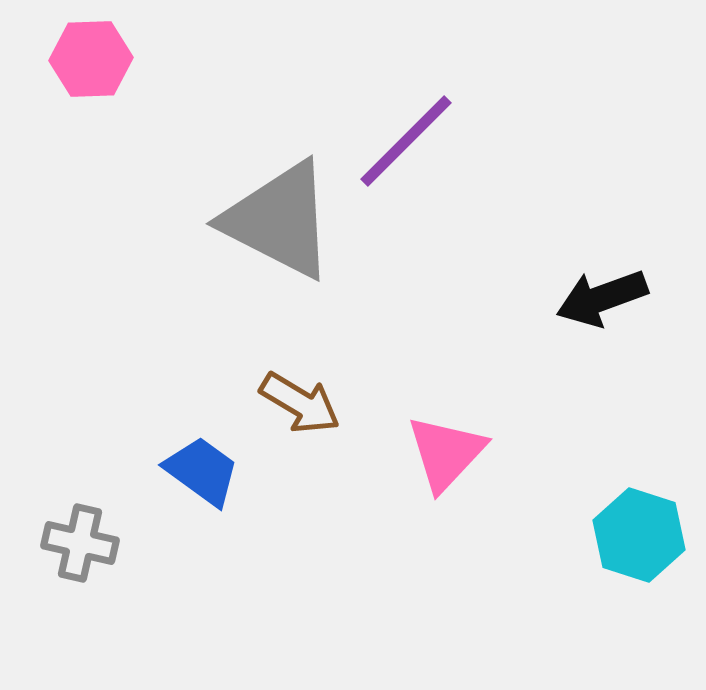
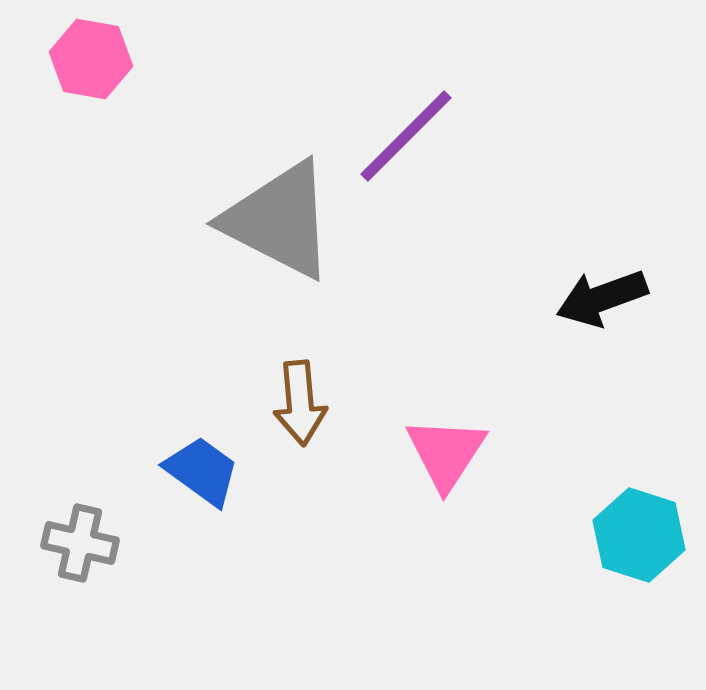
pink hexagon: rotated 12 degrees clockwise
purple line: moved 5 px up
brown arrow: rotated 54 degrees clockwise
pink triangle: rotated 10 degrees counterclockwise
